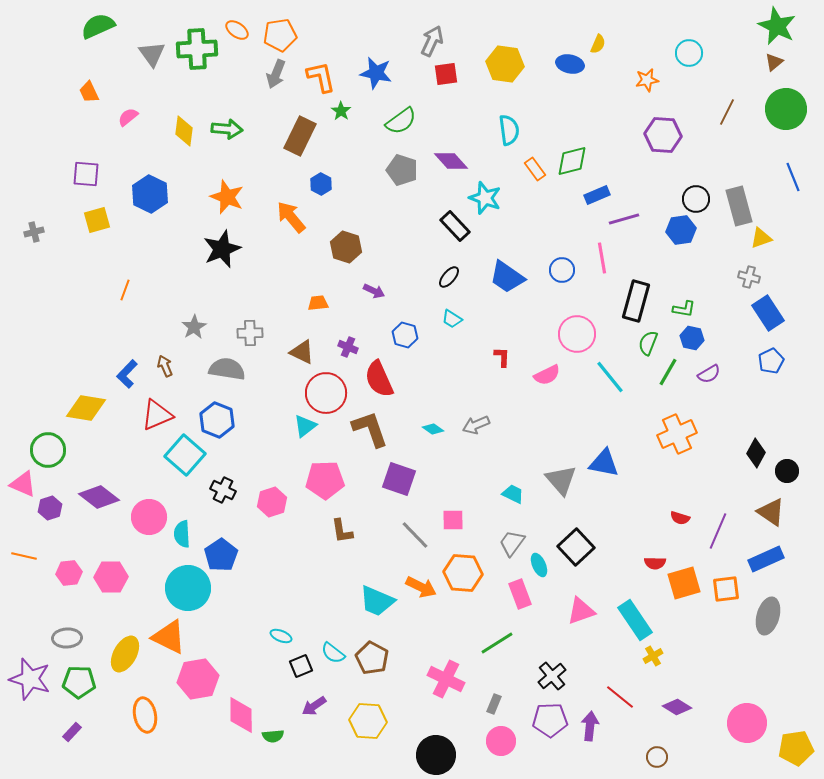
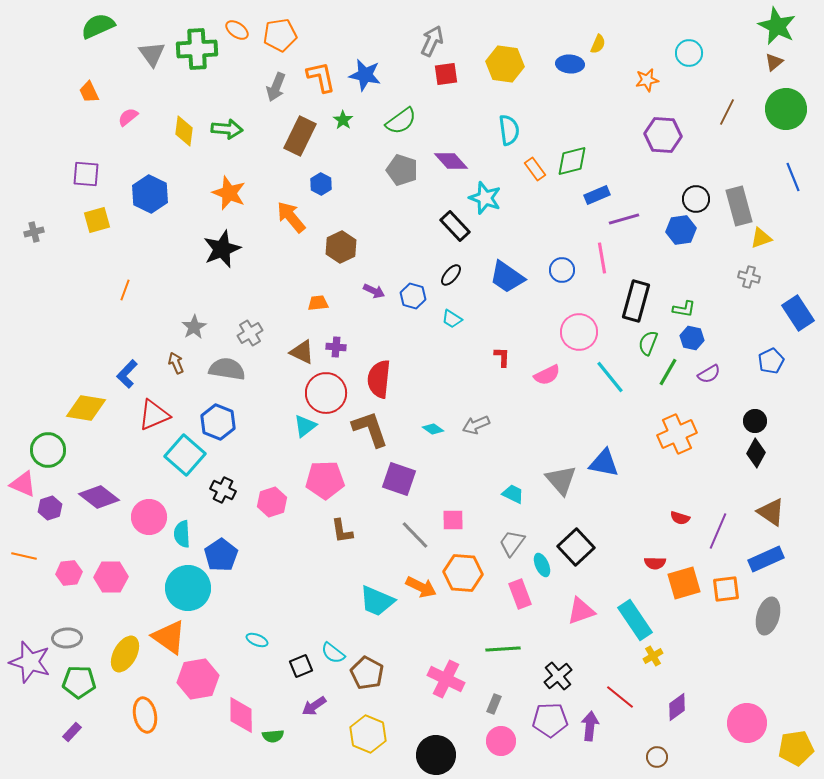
blue ellipse at (570, 64): rotated 8 degrees counterclockwise
blue star at (376, 73): moved 11 px left, 2 px down
gray arrow at (276, 74): moved 13 px down
green star at (341, 111): moved 2 px right, 9 px down
orange star at (227, 197): moved 2 px right, 4 px up
brown hexagon at (346, 247): moved 5 px left; rotated 16 degrees clockwise
black ellipse at (449, 277): moved 2 px right, 2 px up
blue rectangle at (768, 313): moved 30 px right
gray cross at (250, 333): rotated 30 degrees counterclockwise
pink circle at (577, 334): moved 2 px right, 2 px up
blue hexagon at (405, 335): moved 8 px right, 39 px up
purple cross at (348, 347): moved 12 px left; rotated 18 degrees counterclockwise
brown arrow at (165, 366): moved 11 px right, 3 px up
red semicircle at (379, 379): rotated 30 degrees clockwise
red triangle at (157, 415): moved 3 px left
blue hexagon at (217, 420): moved 1 px right, 2 px down
black circle at (787, 471): moved 32 px left, 50 px up
cyan ellipse at (539, 565): moved 3 px right
cyan ellipse at (281, 636): moved 24 px left, 4 px down
orange triangle at (169, 637): rotated 9 degrees clockwise
green line at (497, 643): moved 6 px right, 6 px down; rotated 28 degrees clockwise
brown pentagon at (372, 658): moved 5 px left, 15 px down
black cross at (552, 676): moved 6 px right
purple star at (30, 679): moved 17 px up
purple diamond at (677, 707): rotated 68 degrees counterclockwise
yellow hexagon at (368, 721): moved 13 px down; rotated 18 degrees clockwise
